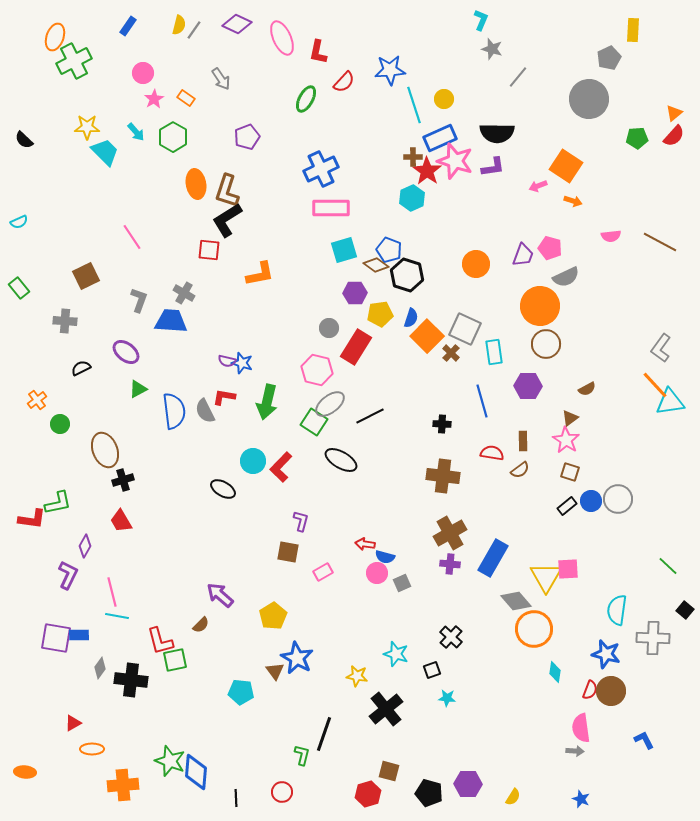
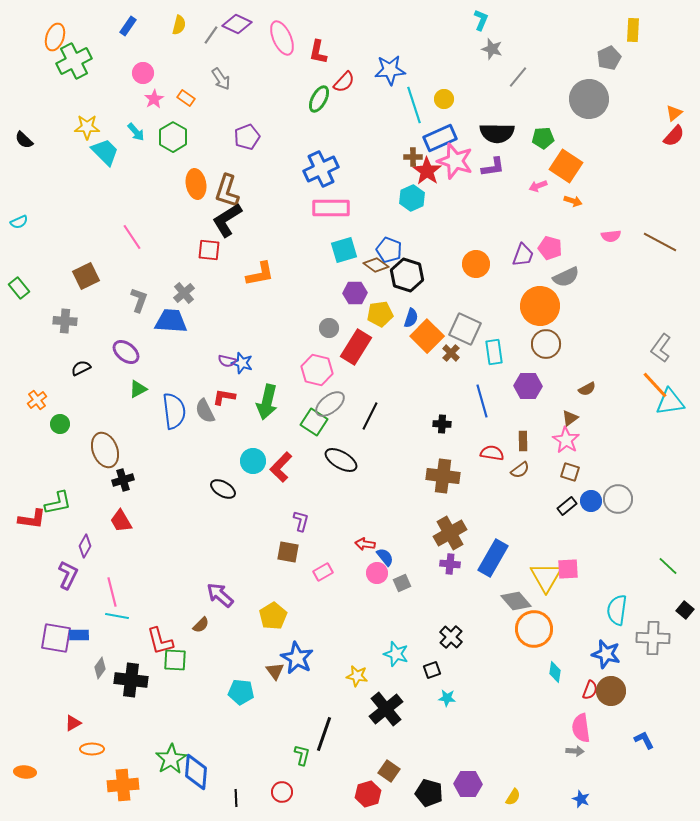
gray line at (194, 30): moved 17 px right, 5 px down
green ellipse at (306, 99): moved 13 px right
green pentagon at (637, 138): moved 94 px left
gray cross at (184, 293): rotated 20 degrees clockwise
black line at (370, 416): rotated 36 degrees counterclockwise
blue semicircle at (385, 557): rotated 144 degrees counterclockwise
green square at (175, 660): rotated 15 degrees clockwise
green star at (170, 761): moved 1 px right, 2 px up; rotated 20 degrees clockwise
brown square at (389, 771): rotated 20 degrees clockwise
